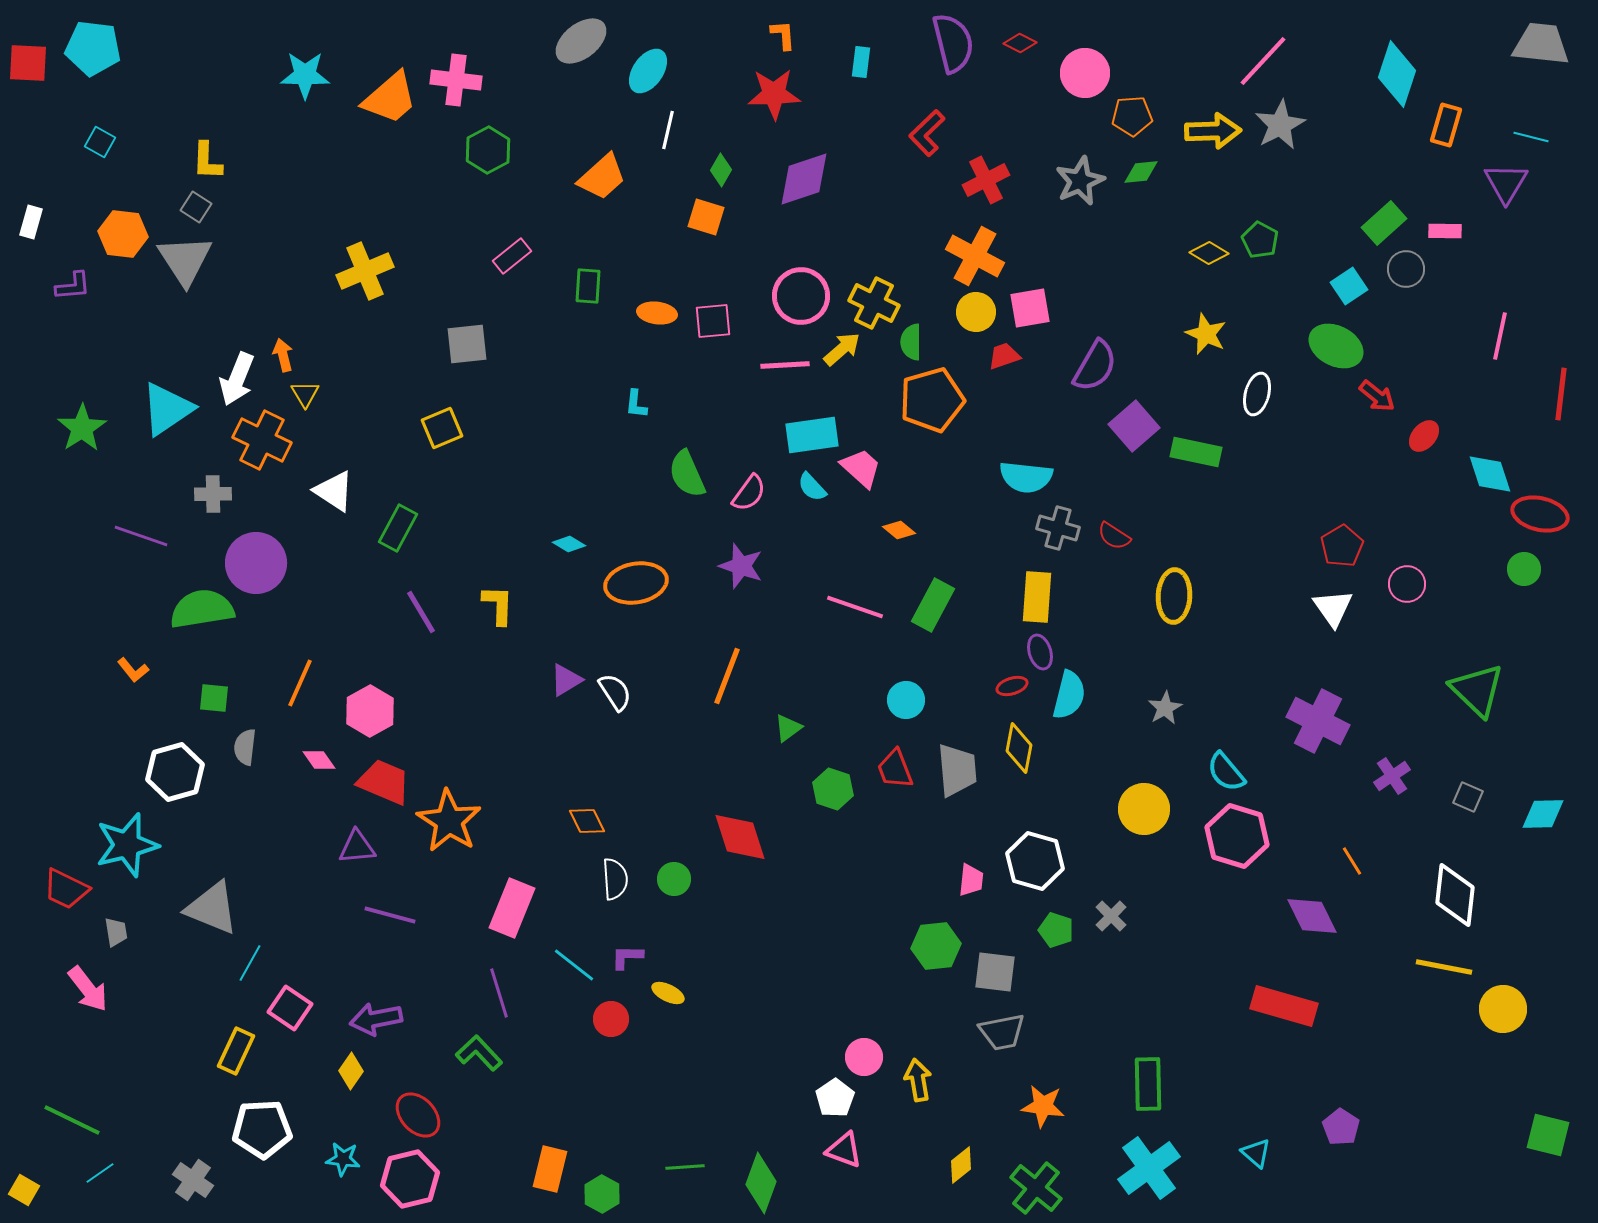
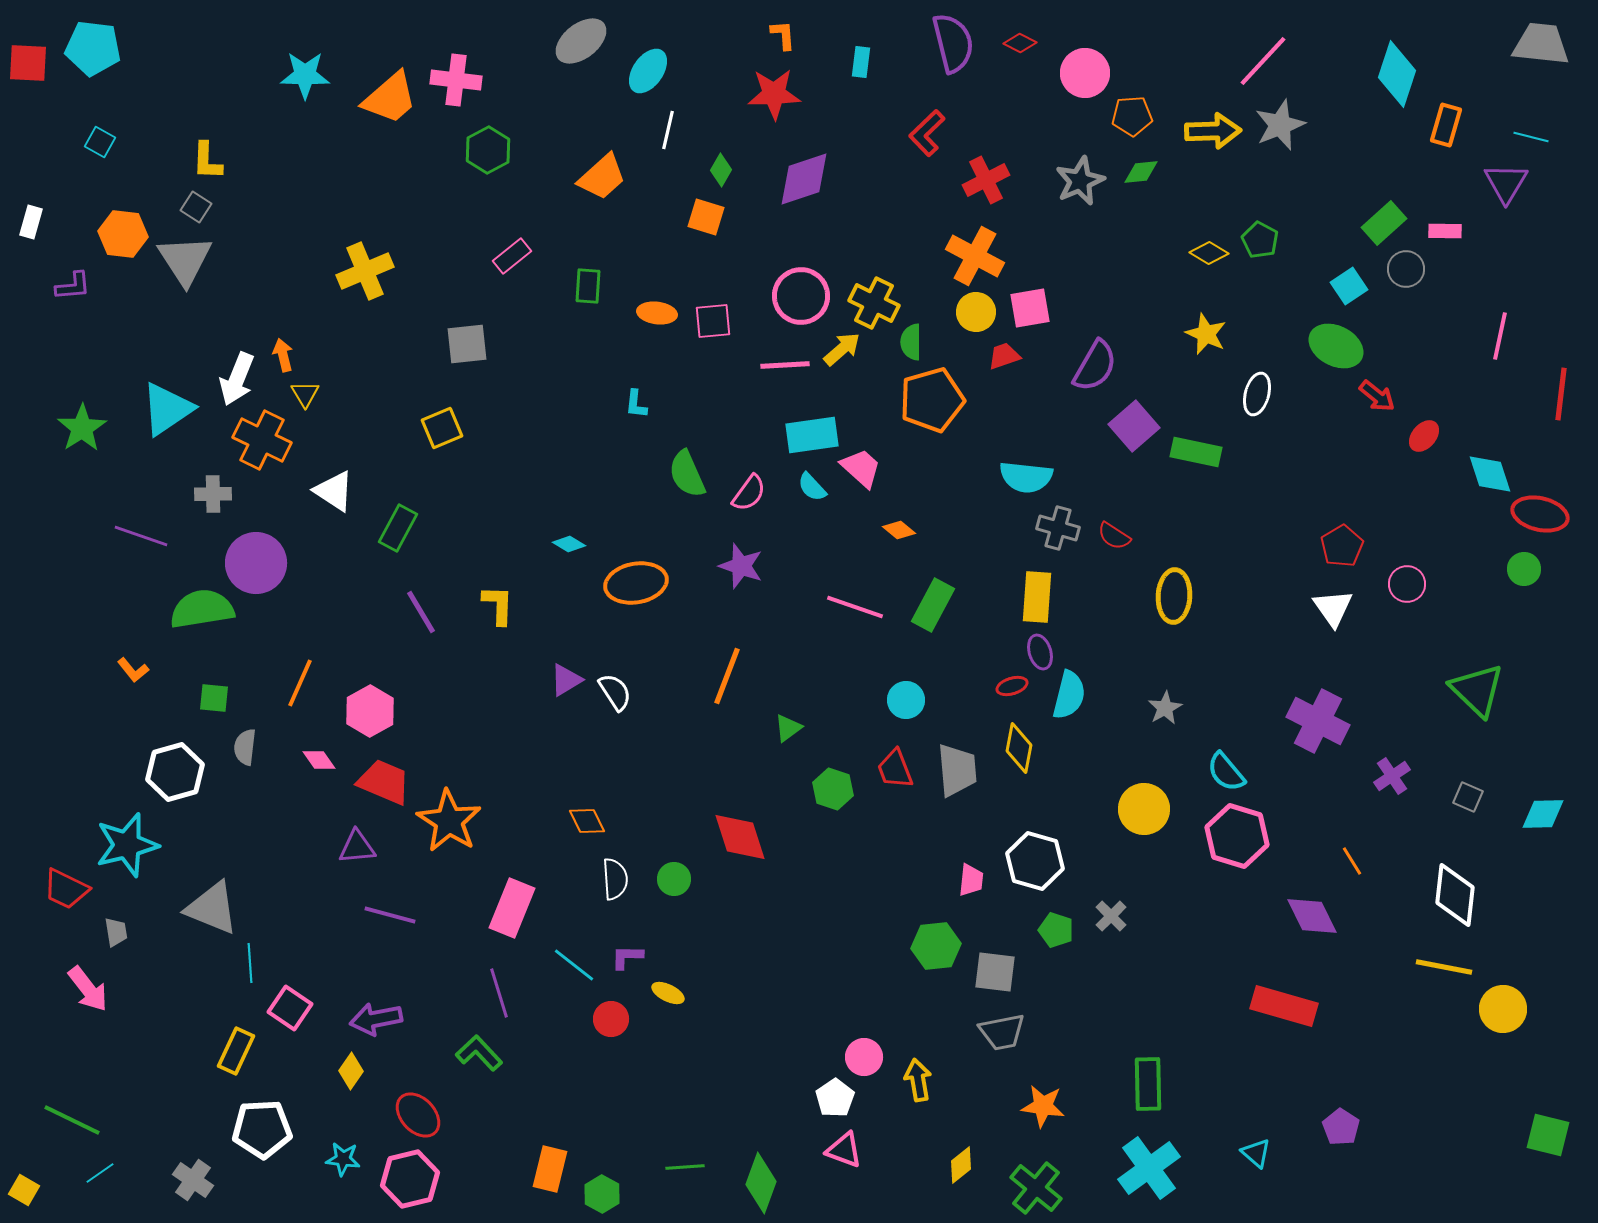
gray star at (1280, 125): rotated 6 degrees clockwise
cyan line at (250, 963): rotated 33 degrees counterclockwise
